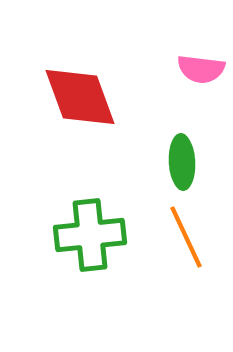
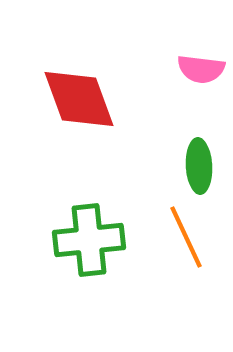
red diamond: moved 1 px left, 2 px down
green ellipse: moved 17 px right, 4 px down
green cross: moved 1 px left, 5 px down
